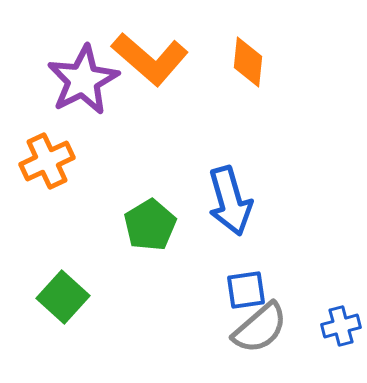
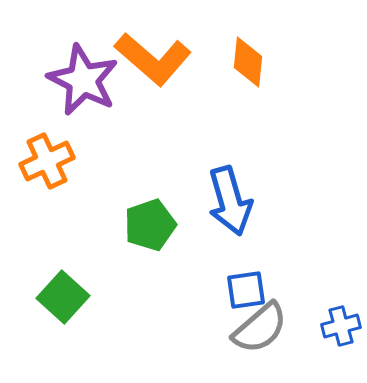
orange L-shape: moved 3 px right
purple star: rotated 18 degrees counterclockwise
green pentagon: rotated 12 degrees clockwise
